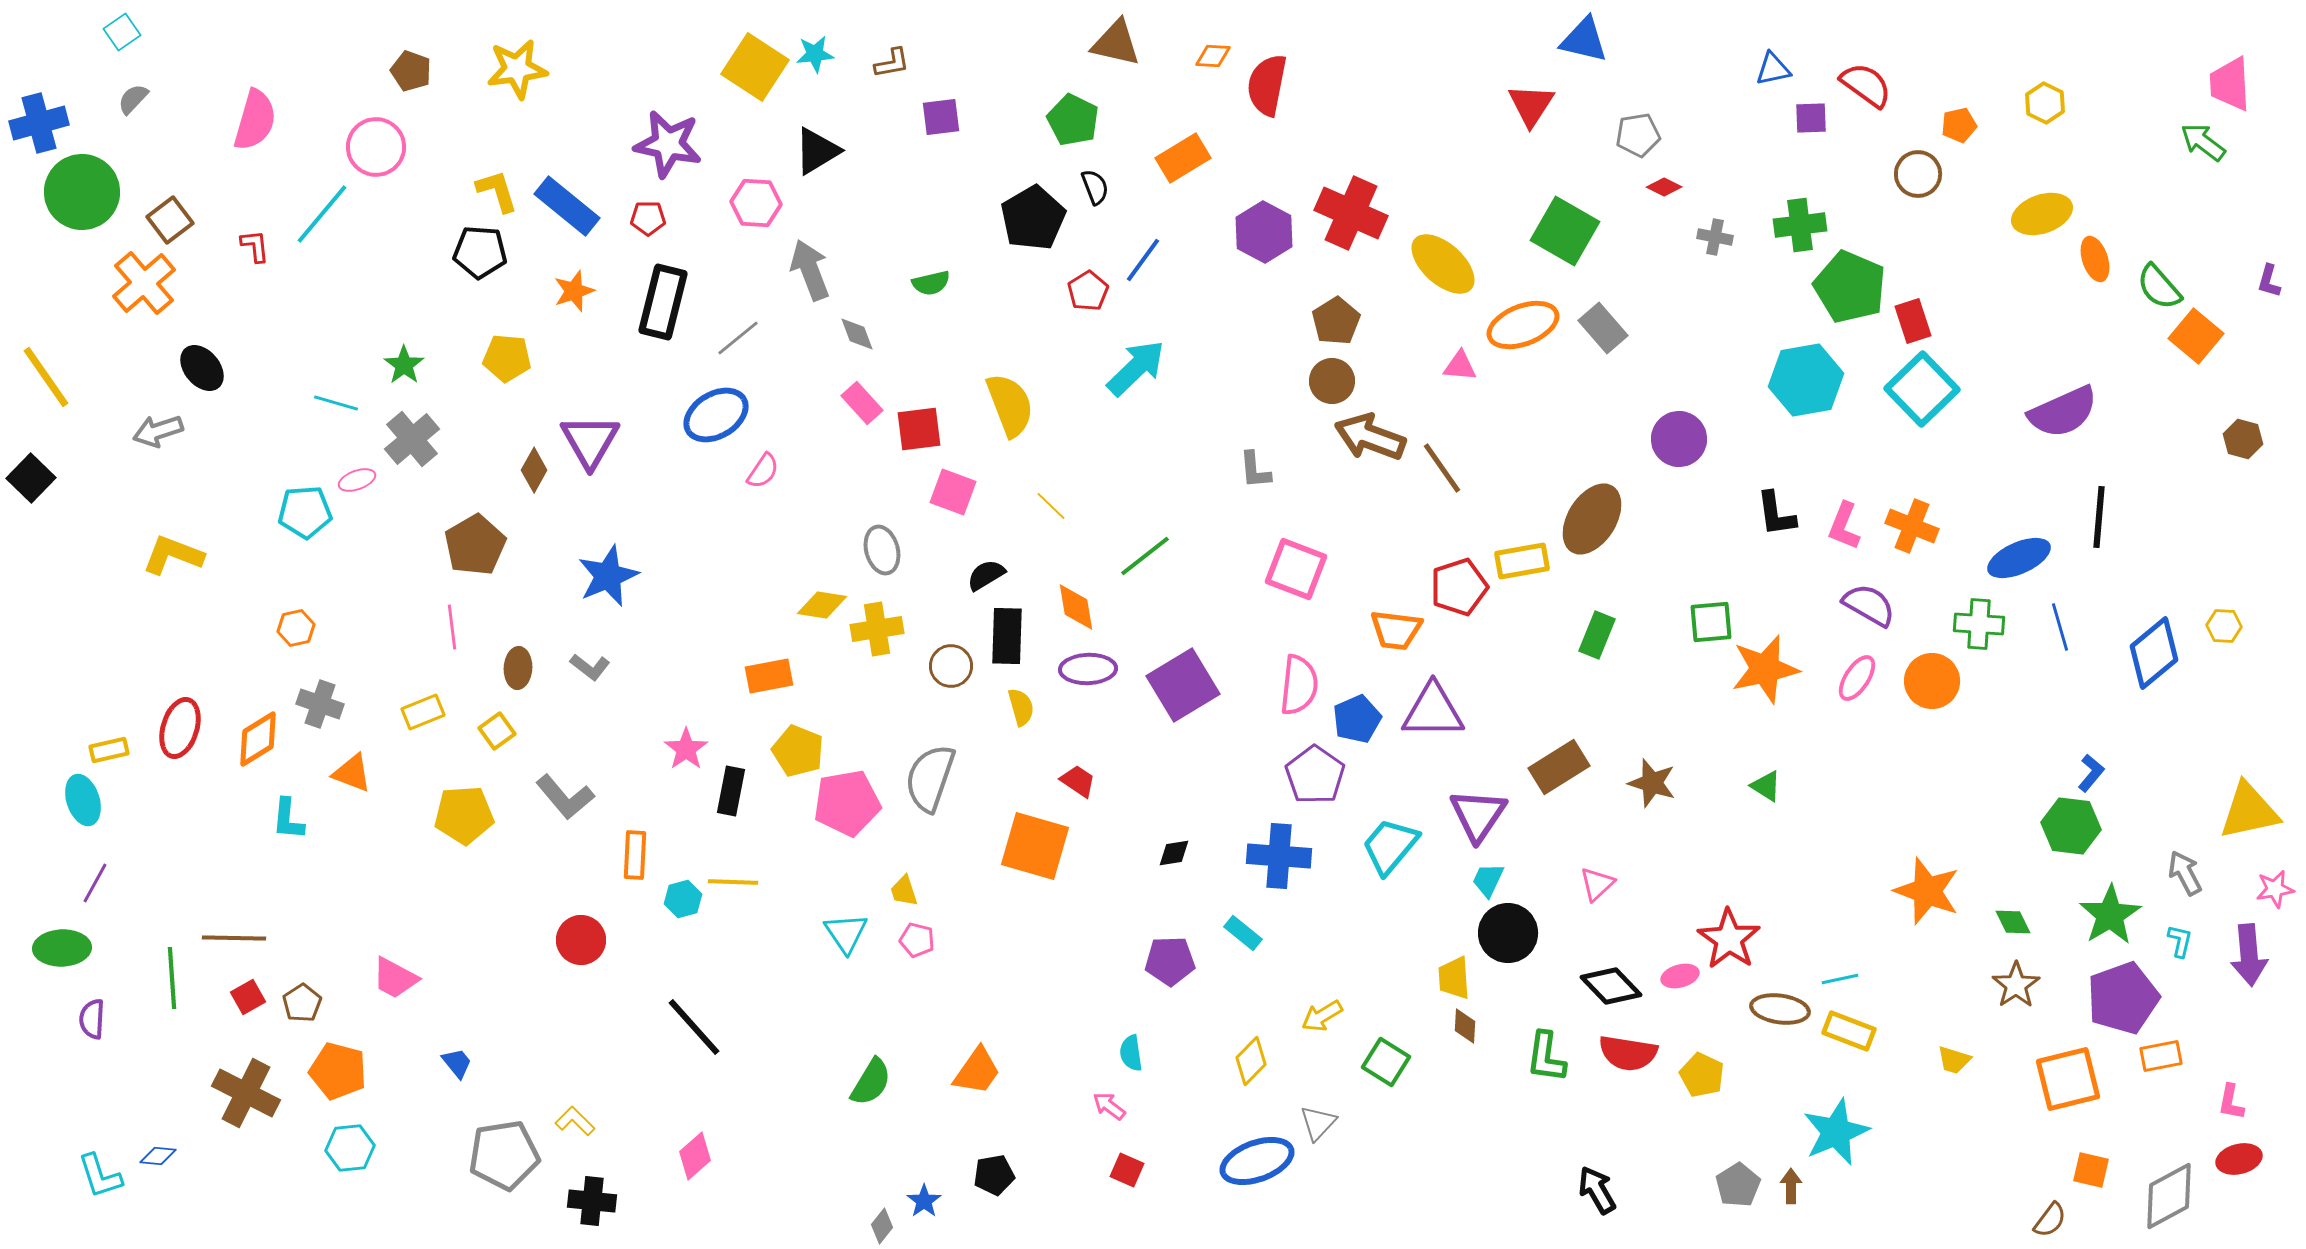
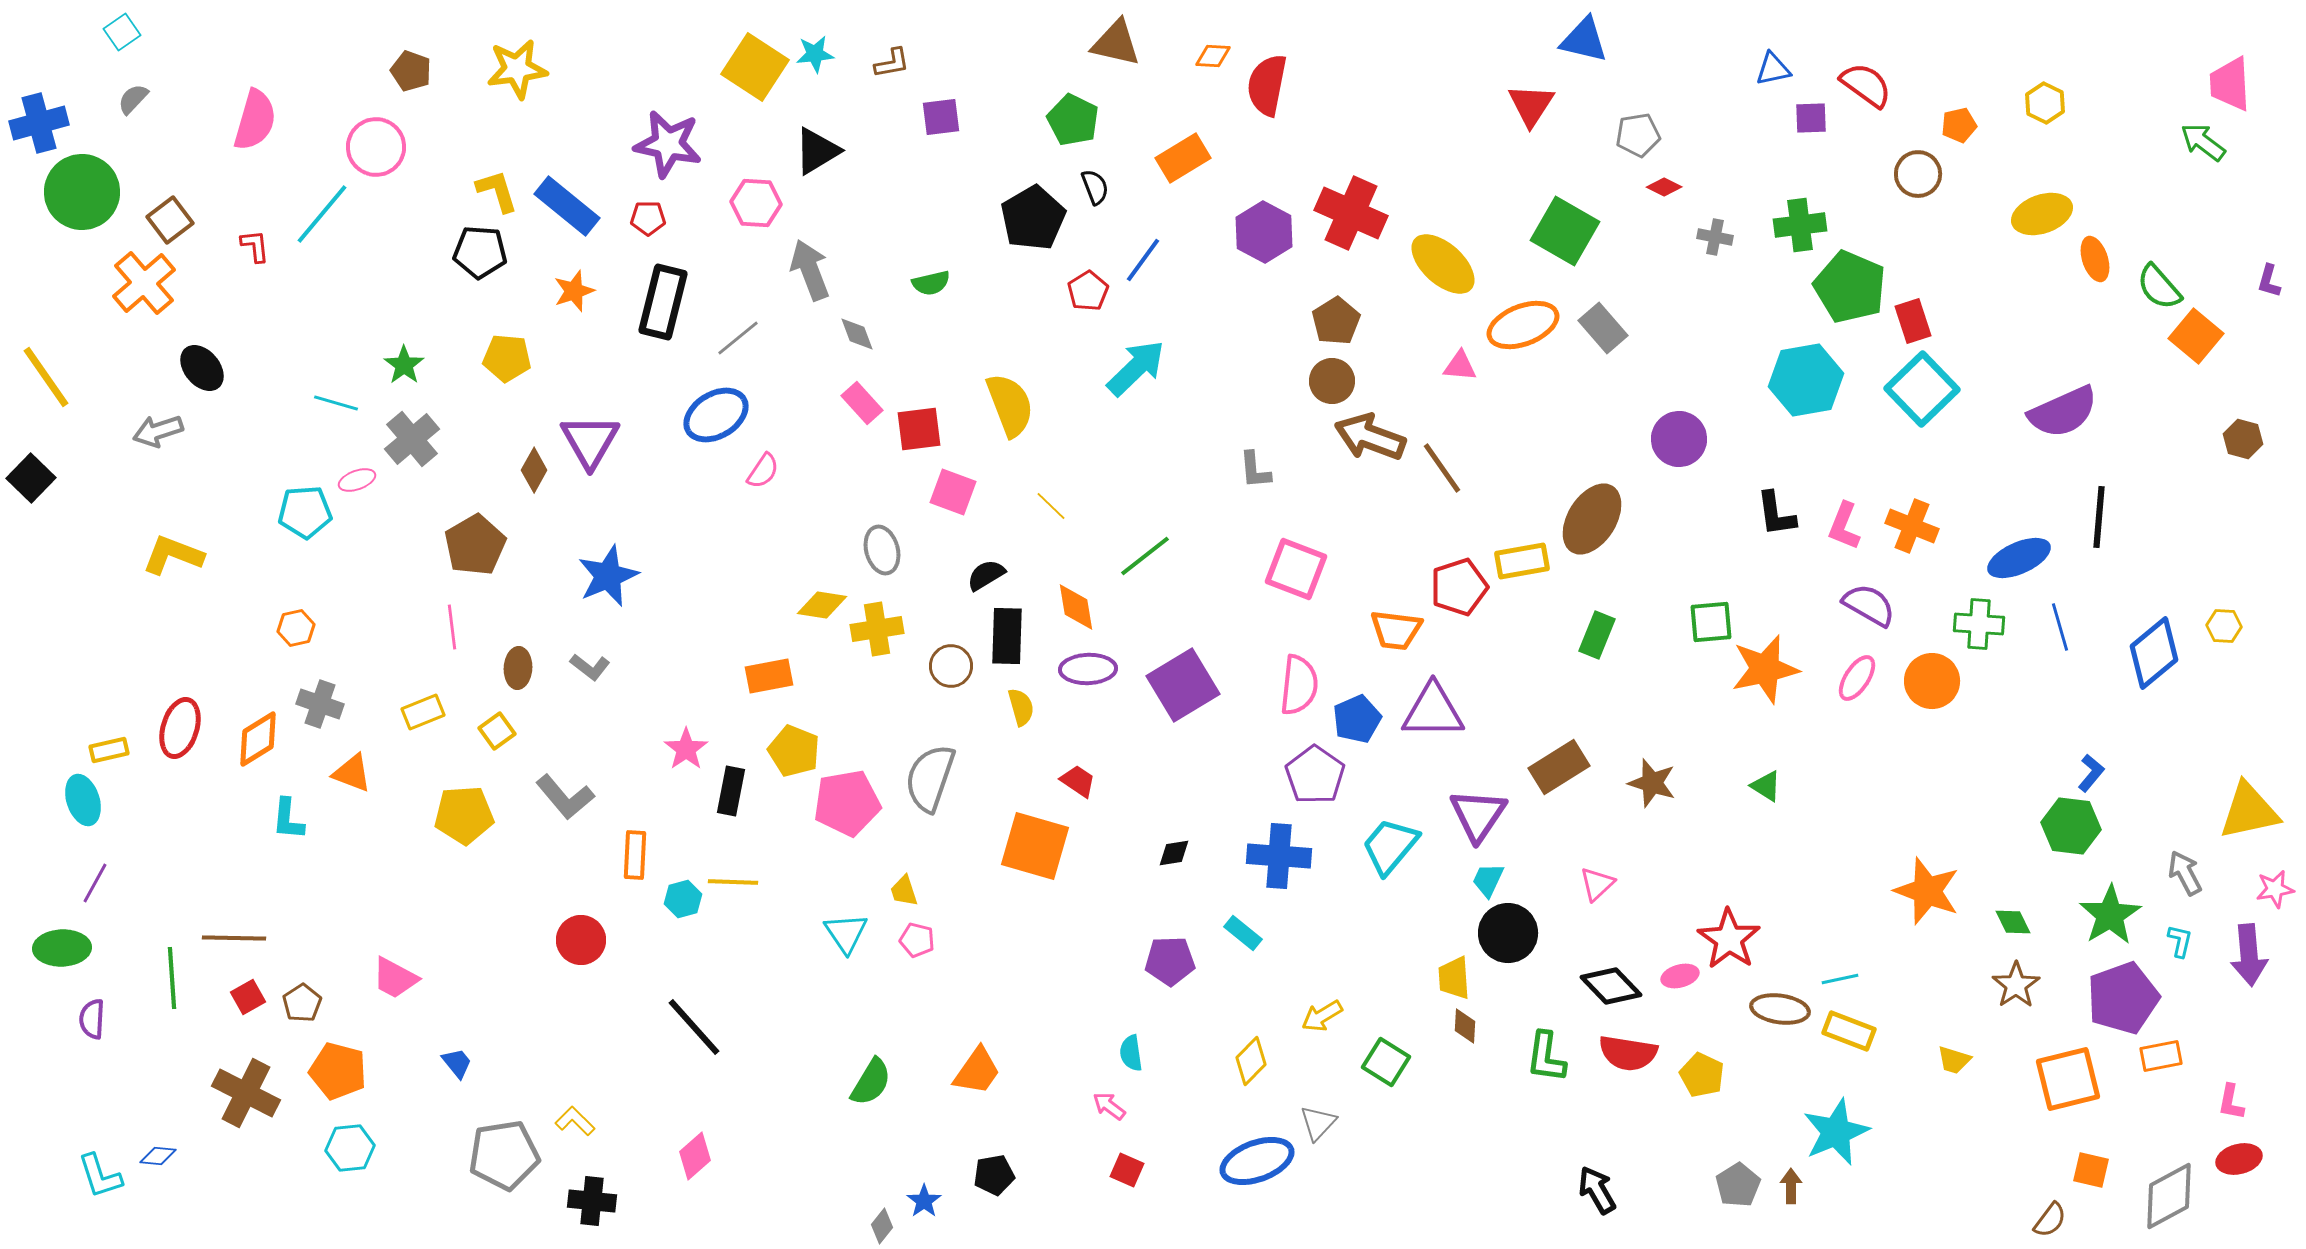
yellow pentagon at (798, 751): moved 4 px left
